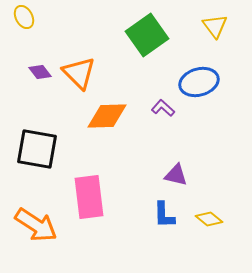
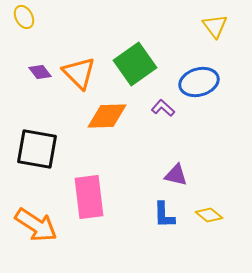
green square: moved 12 px left, 29 px down
yellow diamond: moved 4 px up
